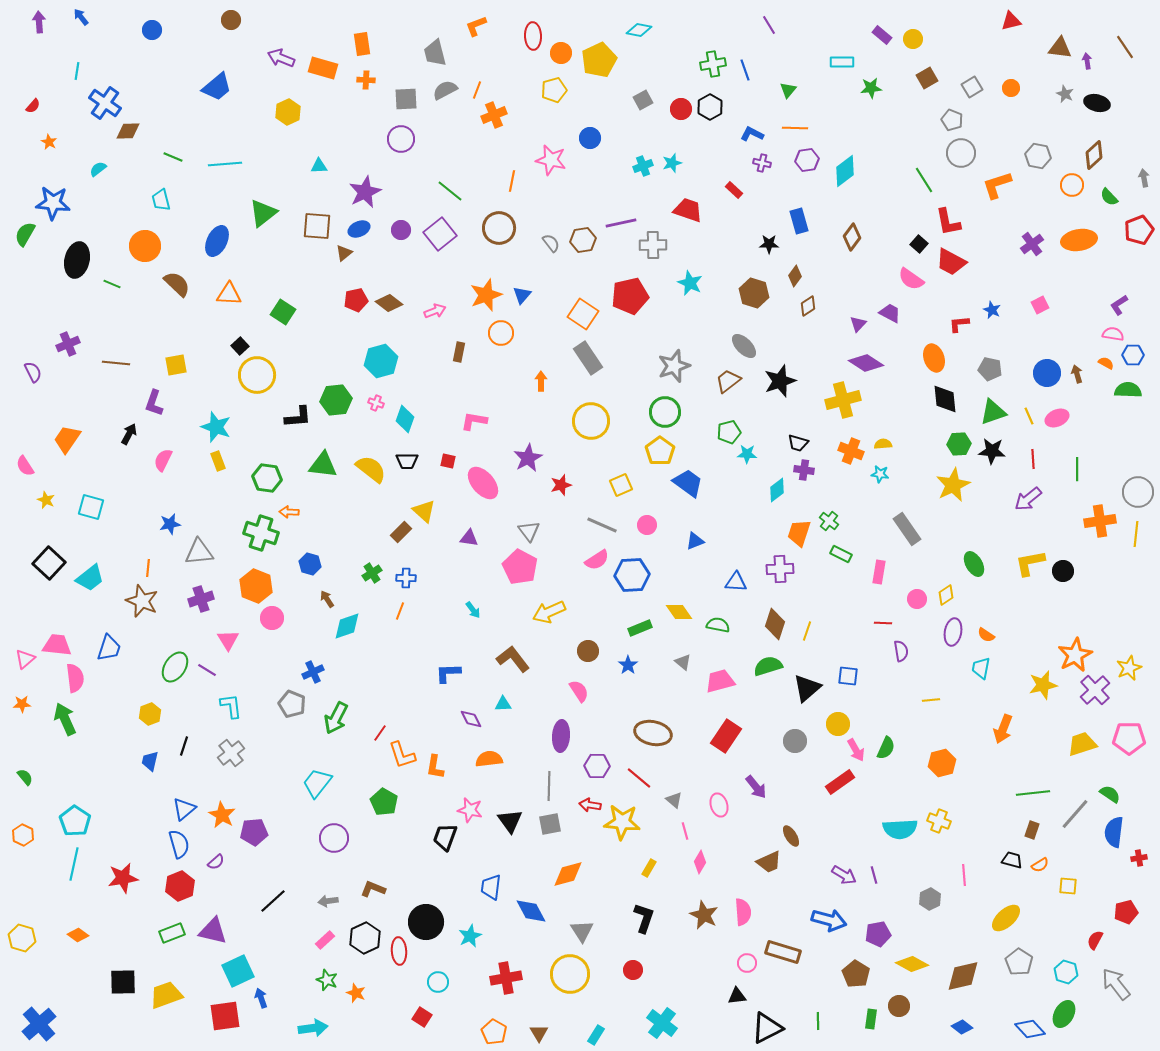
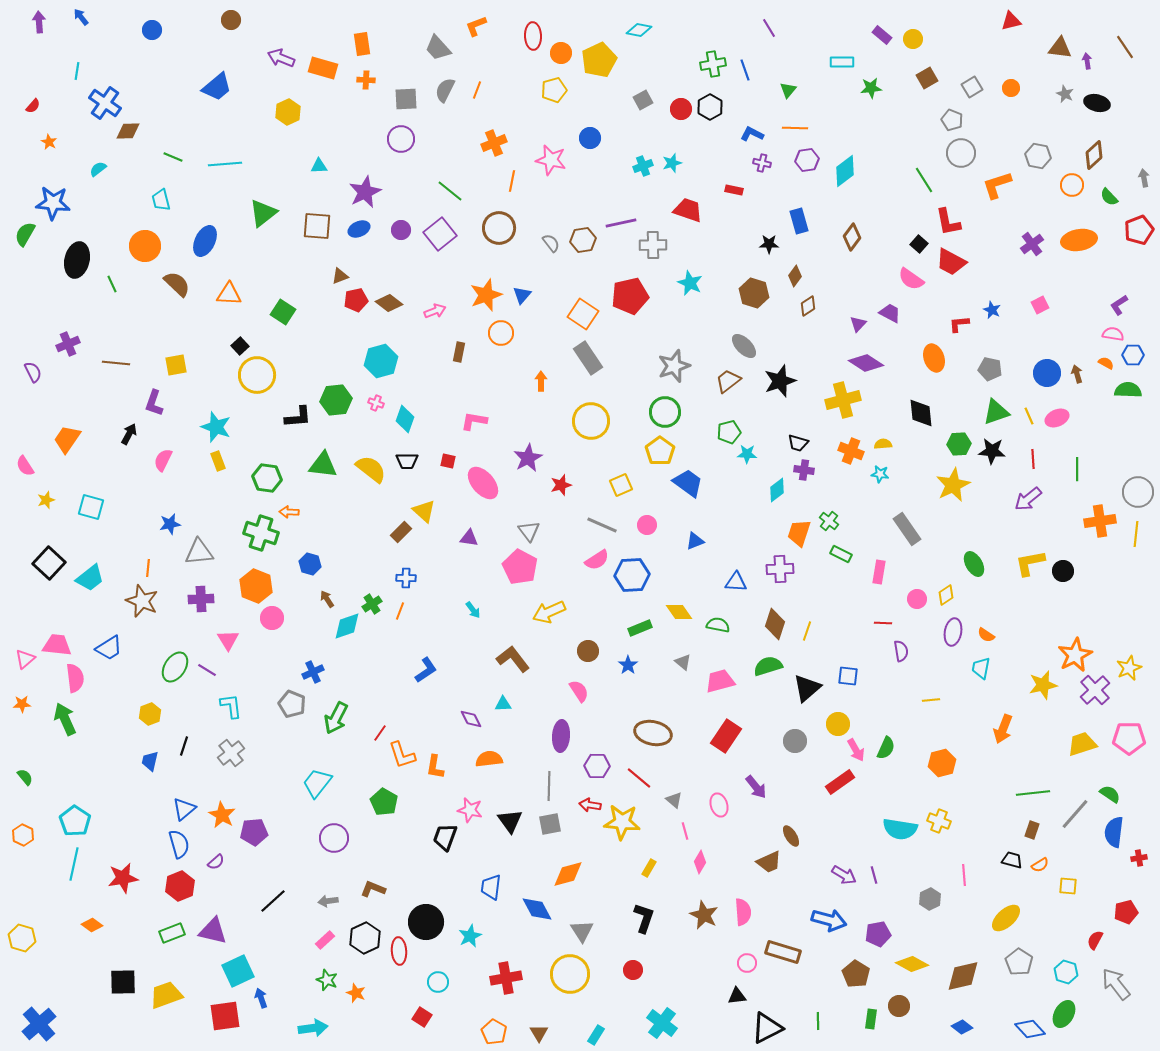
purple line at (769, 25): moved 3 px down
gray trapezoid at (435, 53): moved 3 px right, 5 px up; rotated 28 degrees counterclockwise
gray semicircle at (445, 90): rotated 35 degrees counterclockwise
orange cross at (494, 115): moved 28 px down
red rectangle at (734, 190): rotated 30 degrees counterclockwise
blue ellipse at (217, 241): moved 12 px left
brown triangle at (344, 253): moved 4 px left, 23 px down; rotated 18 degrees clockwise
green line at (112, 284): rotated 42 degrees clockwise
black diamond at (945, 399): moved 24 px left, 14 px down
green triangle at (993, 412): moved 3 px right
yellow star at (46, 500): rotated 30 degrees clockwise
green cross at (372, 573): moved 31 px down
purple cross at (201, 599): rotated 15 degrees clockwise
blue trapezoid at (109, 648): rotated 40 degrees clockwise
blue L-shape at (448, 673): moved 22 px left, 3 px up; rotated 148 degrees clockwise
cyan semicircle at (900, 829): rotated 12 degrees clockwise
blue diamond at (531, 911): moved 6 px right, 2 px up
orange diamond at (78, 935): moved 14 px right, 10 px up
